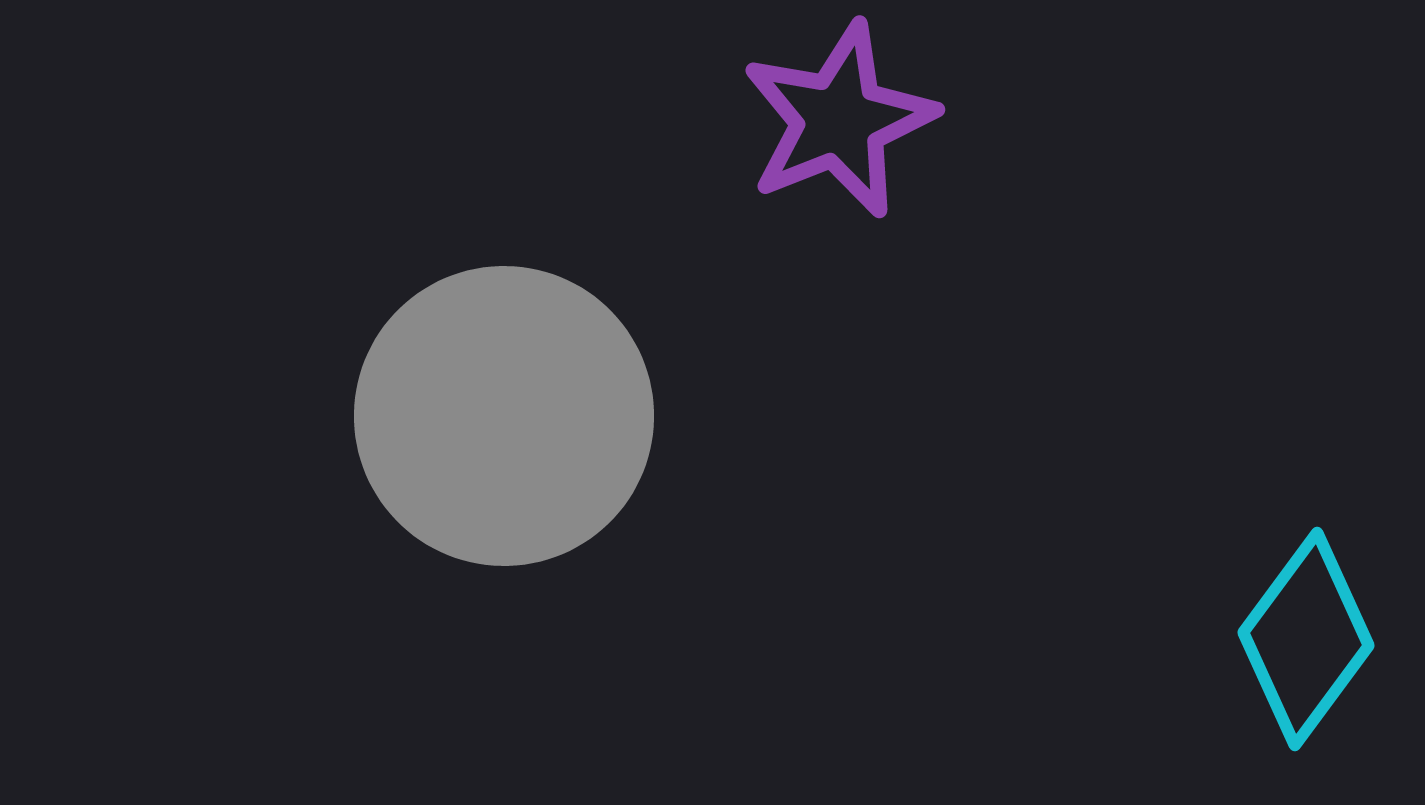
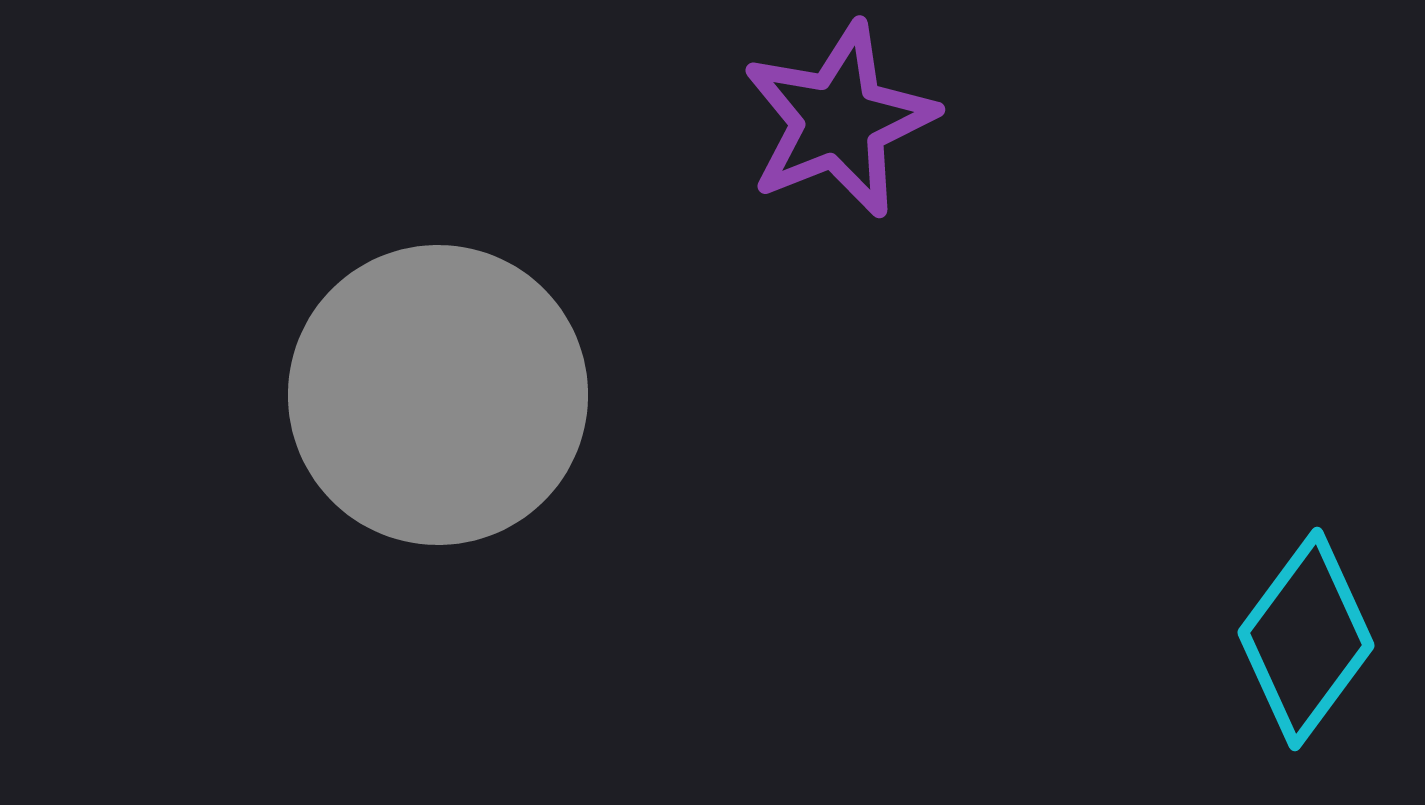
gray circle: moved 66 px left, 21 px up
